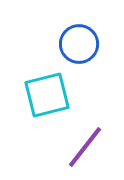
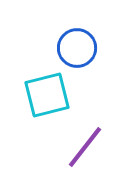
blue circle: moved 2 px left, 4 px down
